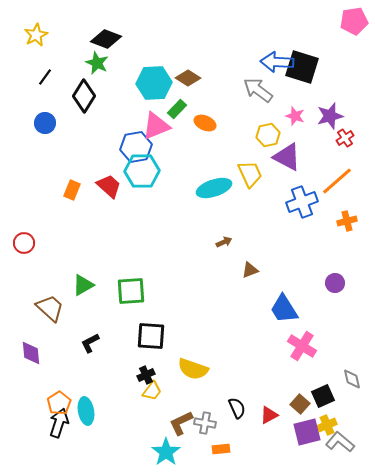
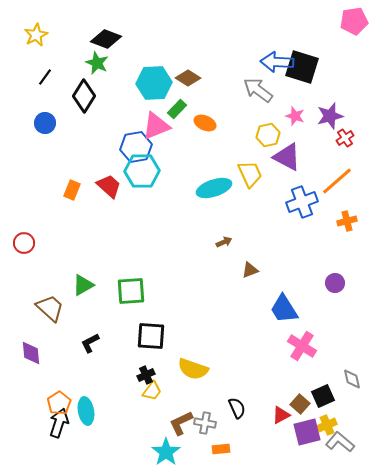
red triangle at (269, 415): moved 12 px right
